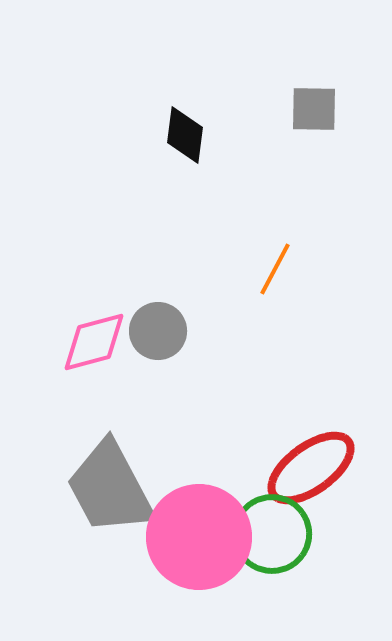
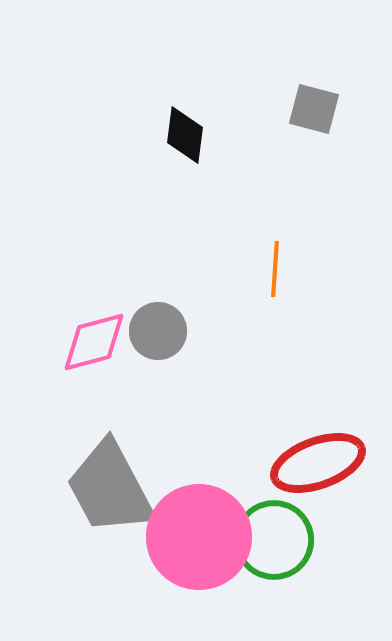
gray square: rotated 14 degrees clockwise
orange line: rotated 24 degrees counterclockwise
red ellipse: moved 7 px right, 5 px up; rotated 16 degrees clockwise
green circle: moved 2 px right, 6 px down
